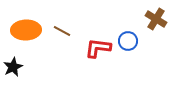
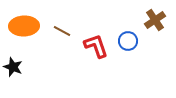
brown cross: moved 1 px left, 1 px down; rotated 25 degrees clockwise
orange ellipse: moved 2 px left, 4 px up
red L-shape: moved 2 px left, 2 px up; rotated 64 degrees clockwise
black star: rotated 24 degrees counterclockwise
